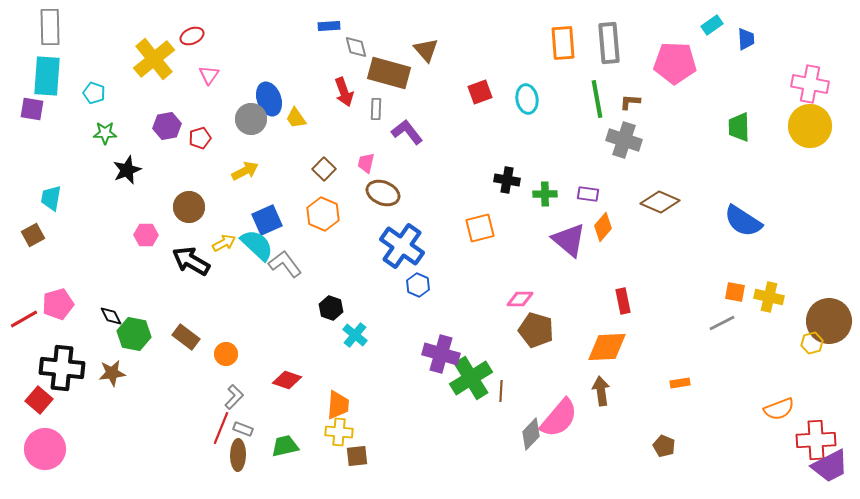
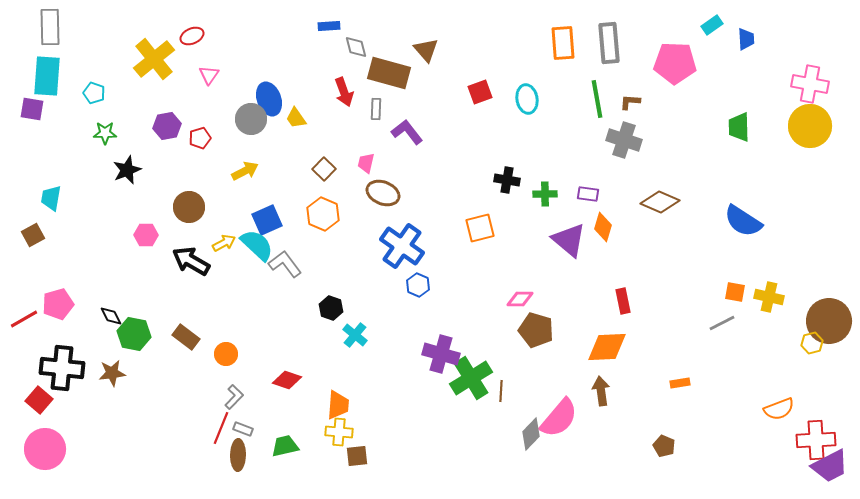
orange diamond at (603, 227): rotated 24 degrees counterclockwise
